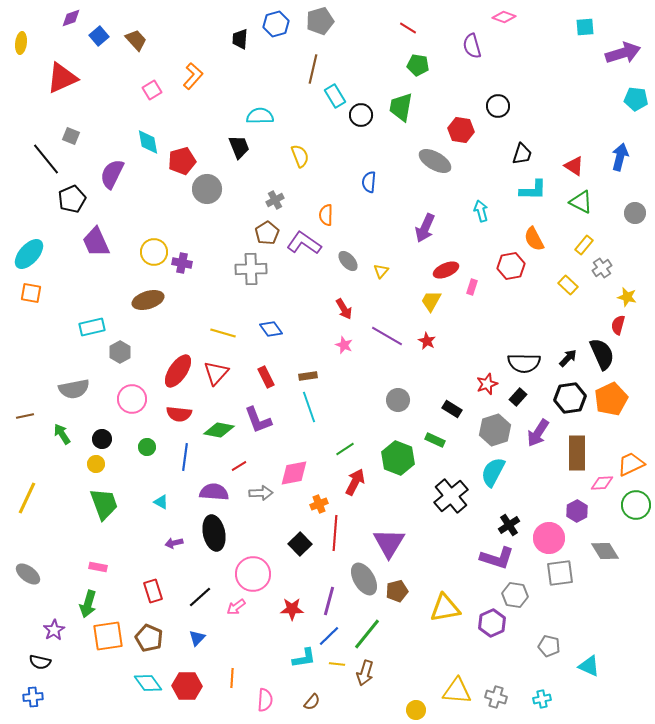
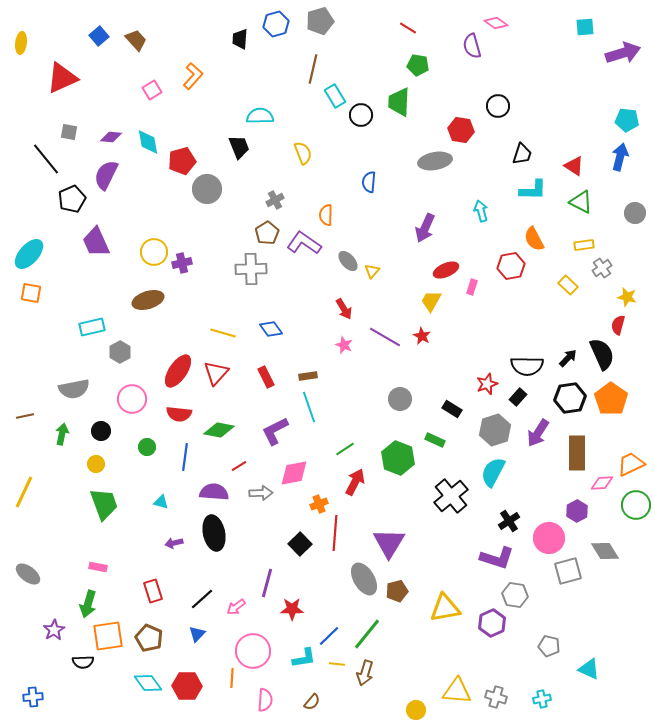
pink diamond at (504, 17): moved 8 px left, 6 px down; rotated 15 degrees clockwise
purple diamond at (71, 18): moved 40 px right, 119 px down; rotated 25 degrees clockwise
cyan pentagon at (636, 99): moved 9 px left, 21 px down
green trapezoid at (401, 107): moved 2 px left, 5 px up; rotated 8 degrees counterclockwise
gray square at (71, 136): moved 2 px left, 4 px up; rotated 12 degrees counterclockwise
yellow semicircle at (300, 156): moved 3 px right, 3 px up
gray ellipse at (435, 161): rotated 40 degrees counterclockwise
purple semicircle at (112, 174): moved 6 px left, 1 px down
yellow rectangle at (584, 245): rotated 42 degrees clockwise
purple cross at (182, 263): rotated 24 degrees counterclockwise
yellow triangle at (381, 271): moved 9 px left
purple line at (387, 336): moved 2 px left, 1 px down
red star at (427, 341): moved 5 px left, 5 px up
black semicircle at (524, 363): moved 3 px right, 3 px down
orange pentagon at (611, 399): rotated 12 degrees counterclockwise
gray circle at (398, 400): moved 2 px right, 1 px up
purple L-shape at (258, 420): moved 17 px right, 11 px down; rotated 84 degrees clockwise
green arrow at (62, 434): rotated 45 degrees clockwise
black circle at (102, 439): moved 1 px left, 8 px up
yellow line at (27, 498): moved 3 px left, 6 px up
cyan triangle at (161, 502): rotated 14 degrees counterclockwise
black cross at (509, 525): moved 4 px up
gray square at (560, 573): moved 8 px right, 2 px up; rotated 8 degrees counterclockwise
pink circle at (253, 574): moved 77 px down
black line at (200, 597): moved 2 px right, 2 px down
purple line at (329, 601): moved 62 px left, 18 px up
blue triangle at (197, 638): moved 4 px up
black semicircle at (40, 662): moved 43 px right; rotated 15 degrees counterclockwise
cyan triangle at (589, 666): moved 3 px down
